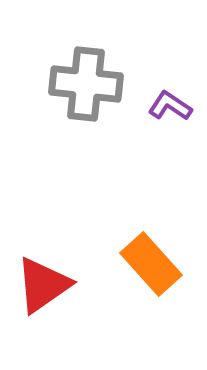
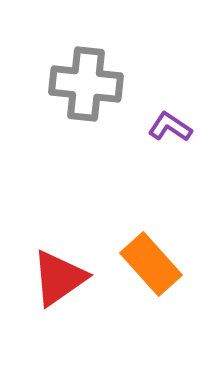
purple L-shape: moved 21 px down
red triangle: moved 16 px right, 7 px up
